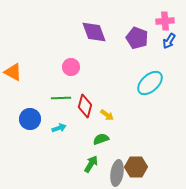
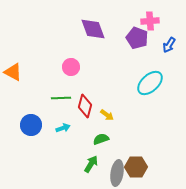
pink cross: moved 15 px left
purple diamond: moved 1 px left, 3 px up
blue arrow: moved 4 px down
blue circle: moved 1 px right, 6 px down
cyan arrow: moved 4 px right
